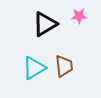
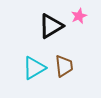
pink star: rotated 21 degrees counterclockwise
black triangle: moved 6 px right, 2 px down
